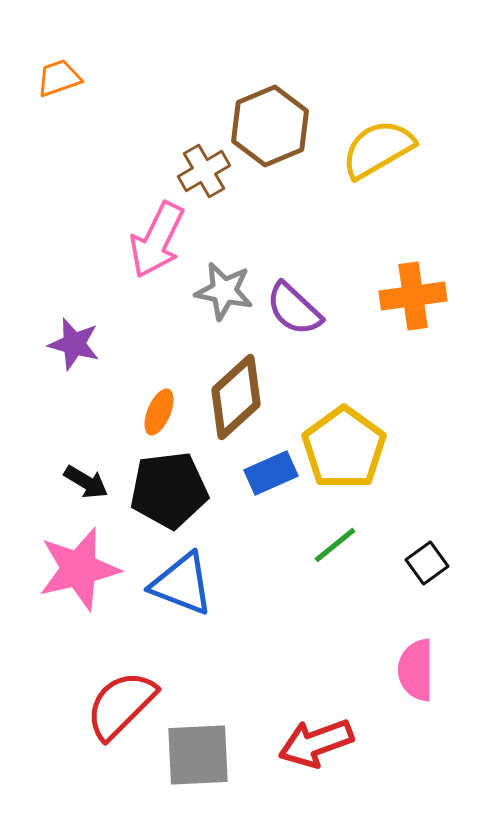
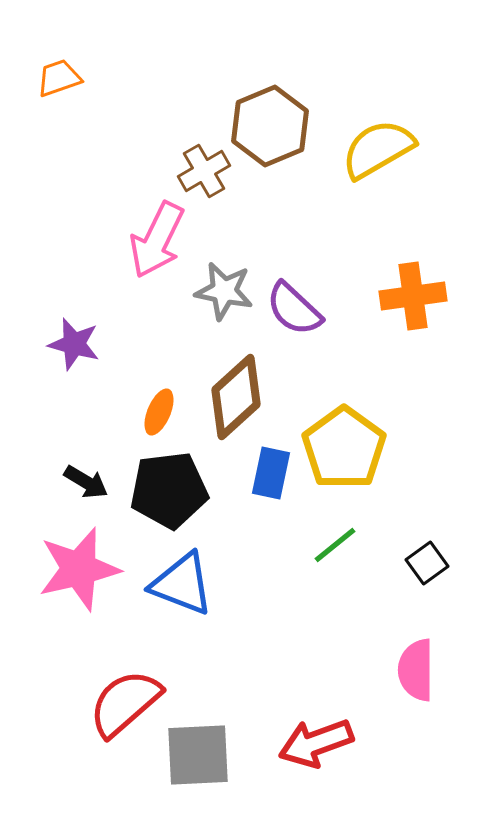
blue rectangle: rotated 54 degrees counterclockwise
red semicircle: moved 4 px right, 2 px up; rotated 4 degrees clockwise
